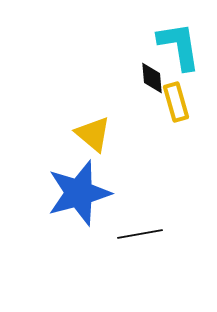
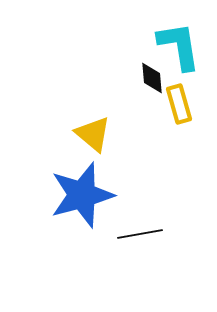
yellow rectangle: moved 3 px right, 2 px down
blue star: moved 3 px right, 2 px down
